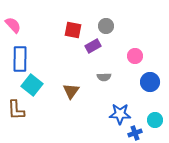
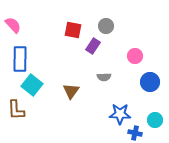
purple rectangle: rotated 28 degrees counterclockwise
blue cross: rotated 32 degrees clockwise
